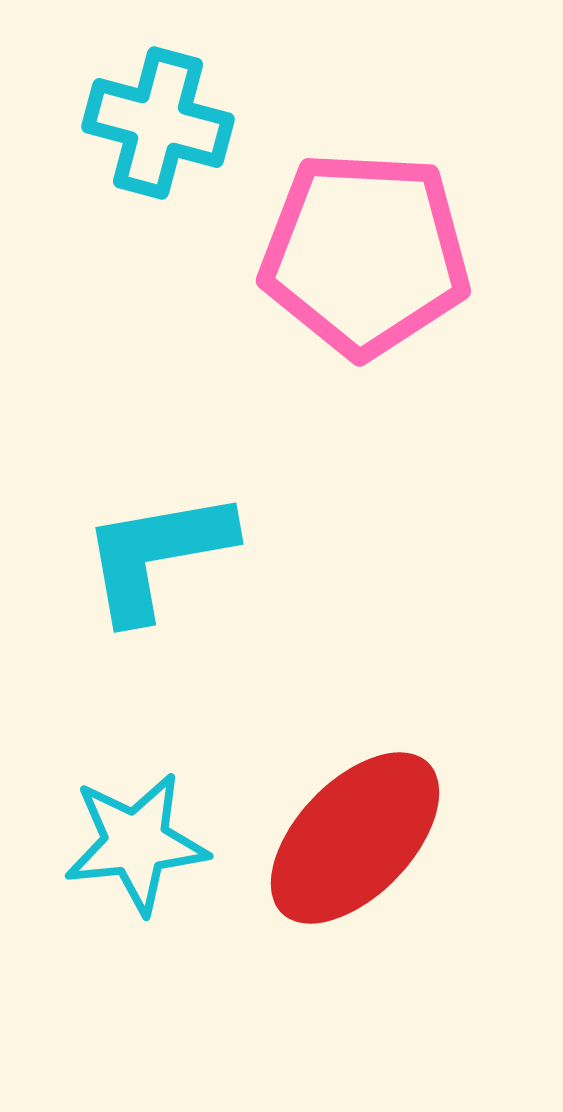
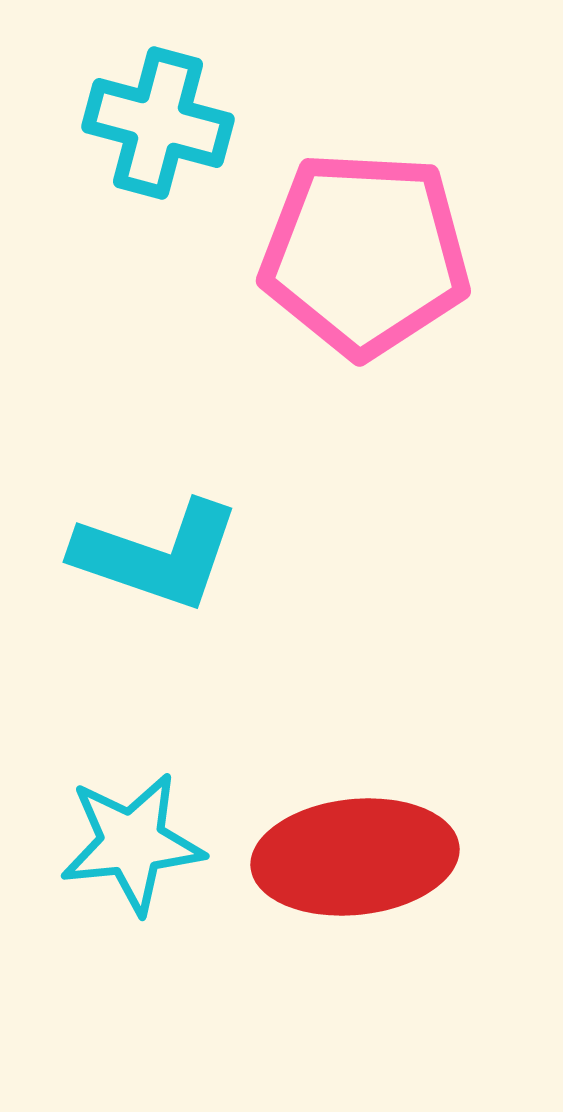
cyan L-shape: rotated 151 degrees counterclockwise
red ellipse: moved 19 px down; rotated 40 degrees clockwise
cyan star: moved 4 px left
